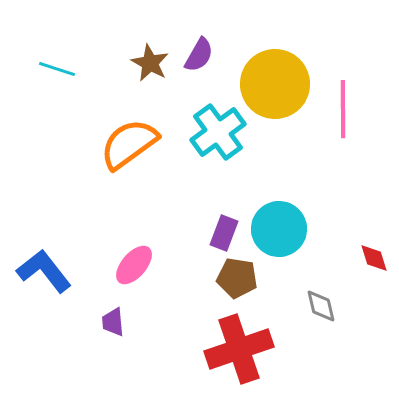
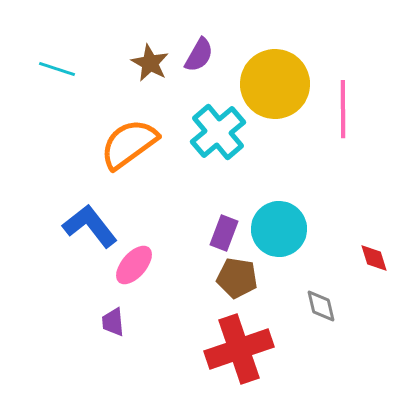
cyan cross: rotated 4 degrees counterclockwise
blue L-shape: moved 46 px right, 45 px up
